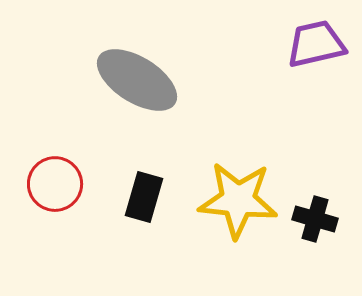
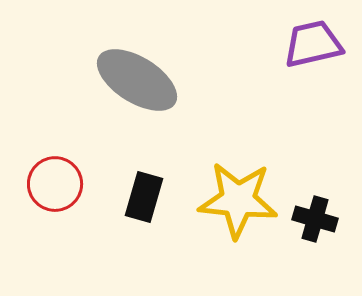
purple trapezoid: moved 3 px left
